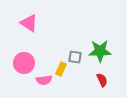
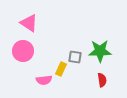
pink circle: moved 1 px left, 12 px up
red semicircle: rotated 16 degrees clockwise
